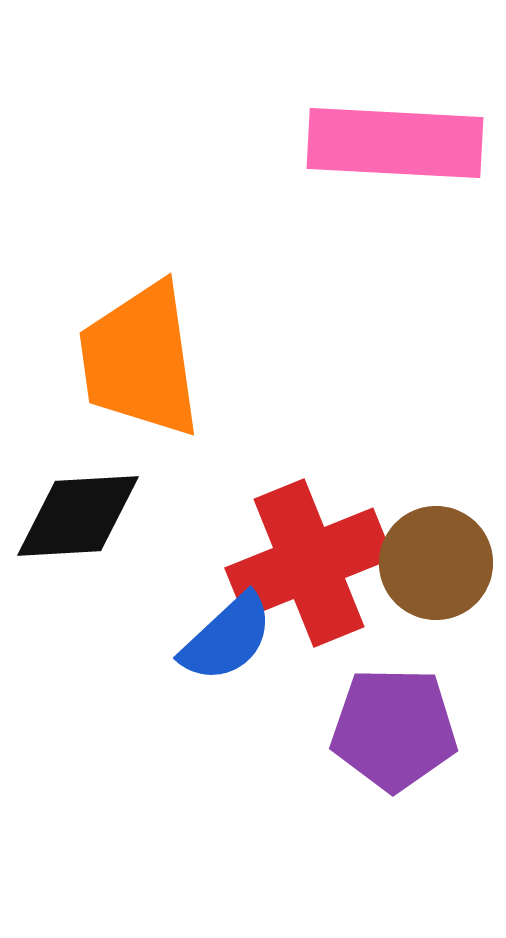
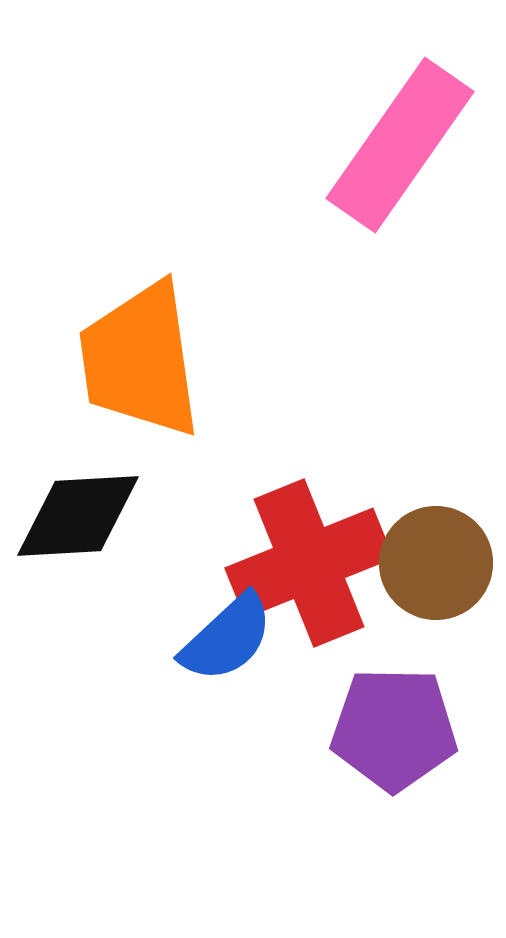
pink rectangle: moved 5 px right, 2 px down; rotated 58 degrees counterclockwise
